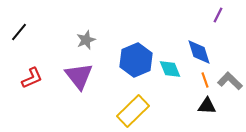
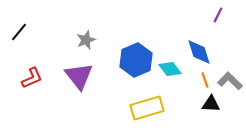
cyan diamond: rotated 15 degrees counterclockwise
black triangle: moved 4 px right, 2 px up
yellow rectangle: moved 14 px right, 3 px up; rotated 28 degrees clockwise
